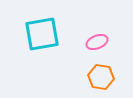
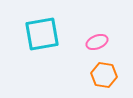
orange hexagon: moved 3 px right, 2 px up
